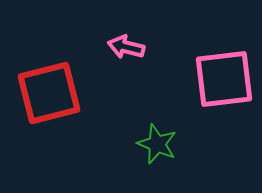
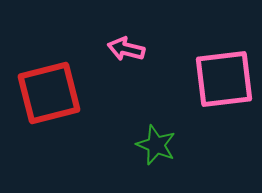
pink arrow: moved 2 px down
green star: moved 1 px left, 1 px down
